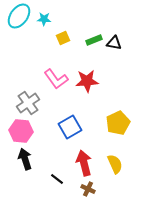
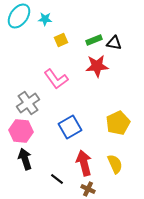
cyan star: moved 1 px right
yellow square: moved 2 px left, 2 px down
red star: moved 10 px right, 15 px up
